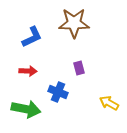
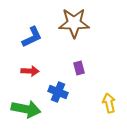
red arrow: moved 2 px right
yellow arrow: rotated 48 degrees clockwise
